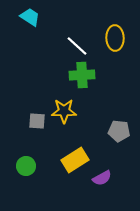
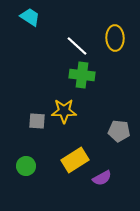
green cross: rotated 10 degrees clockwise
